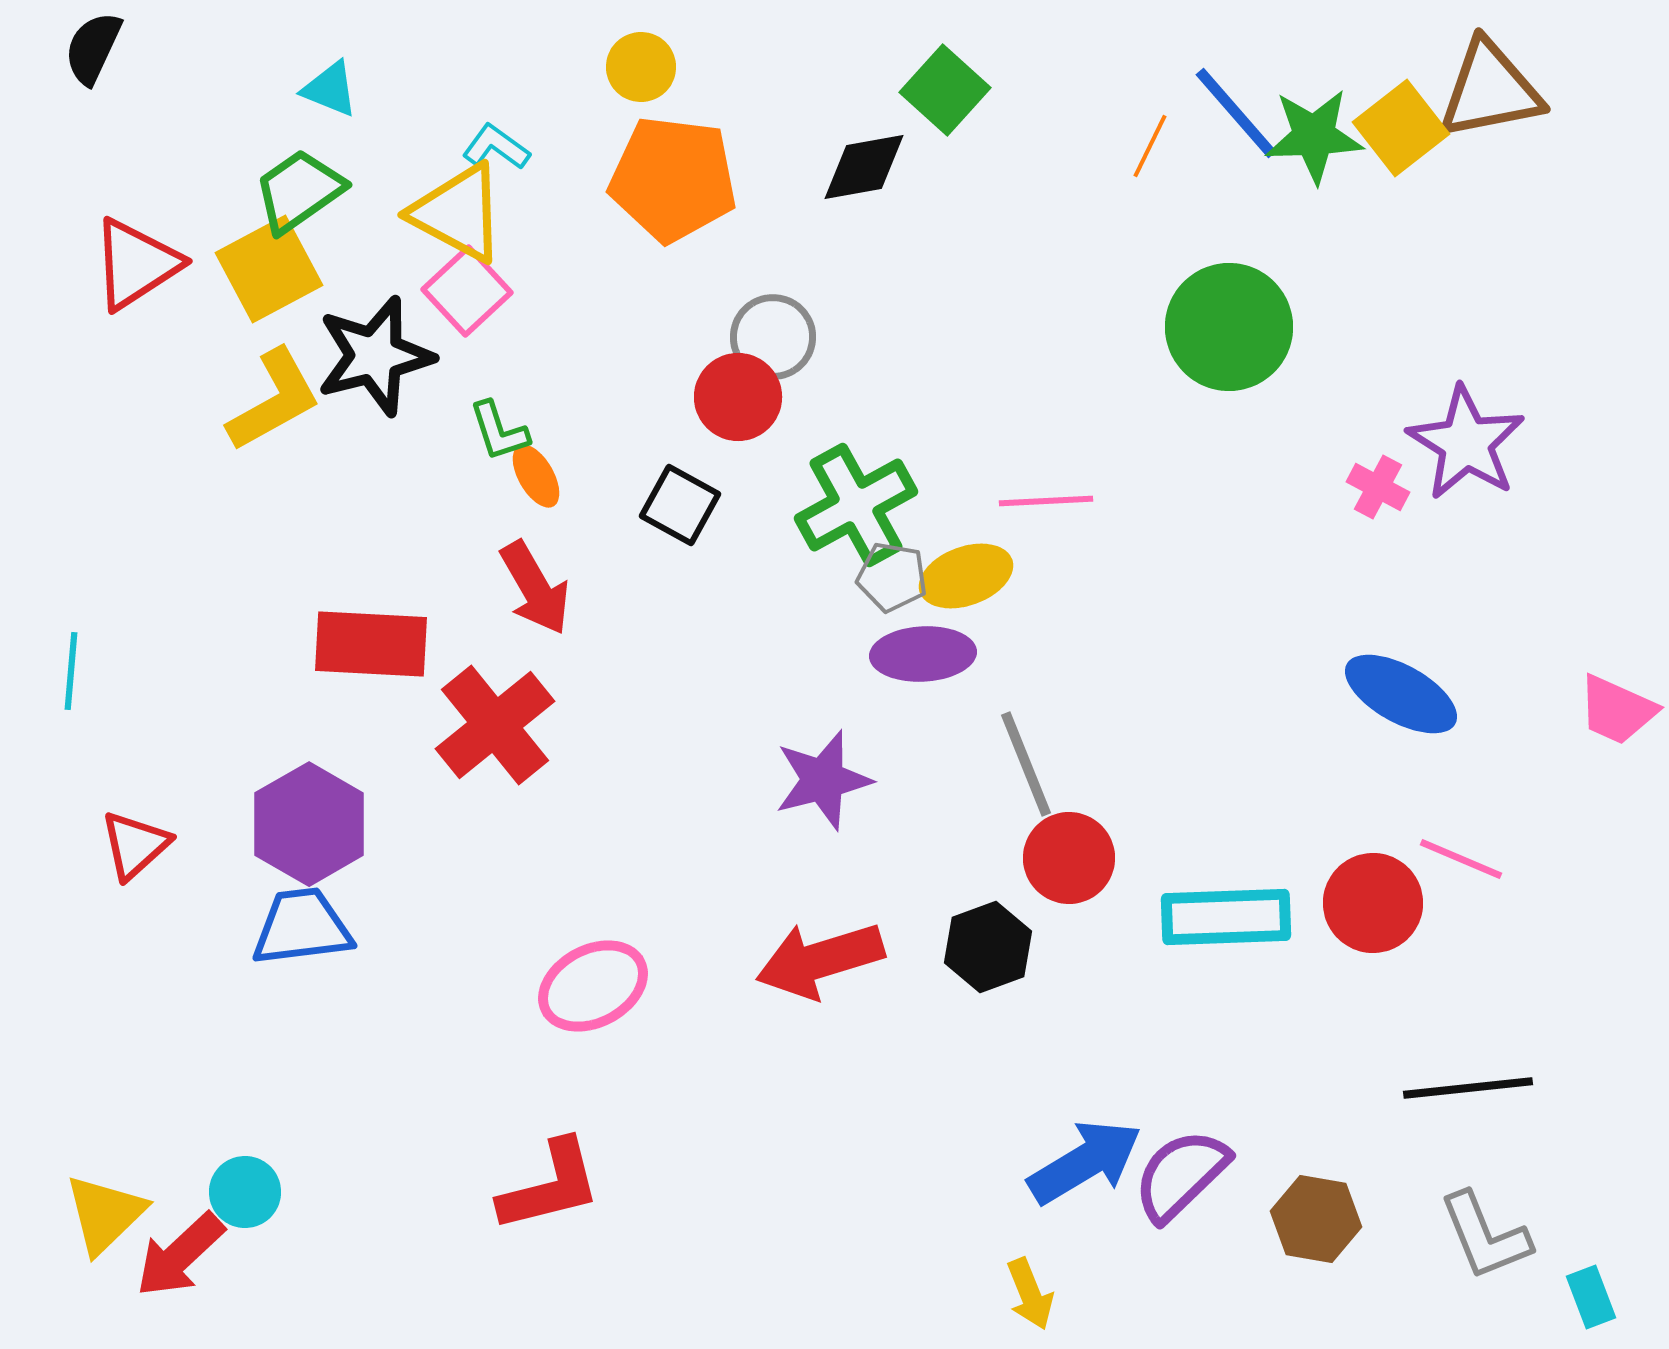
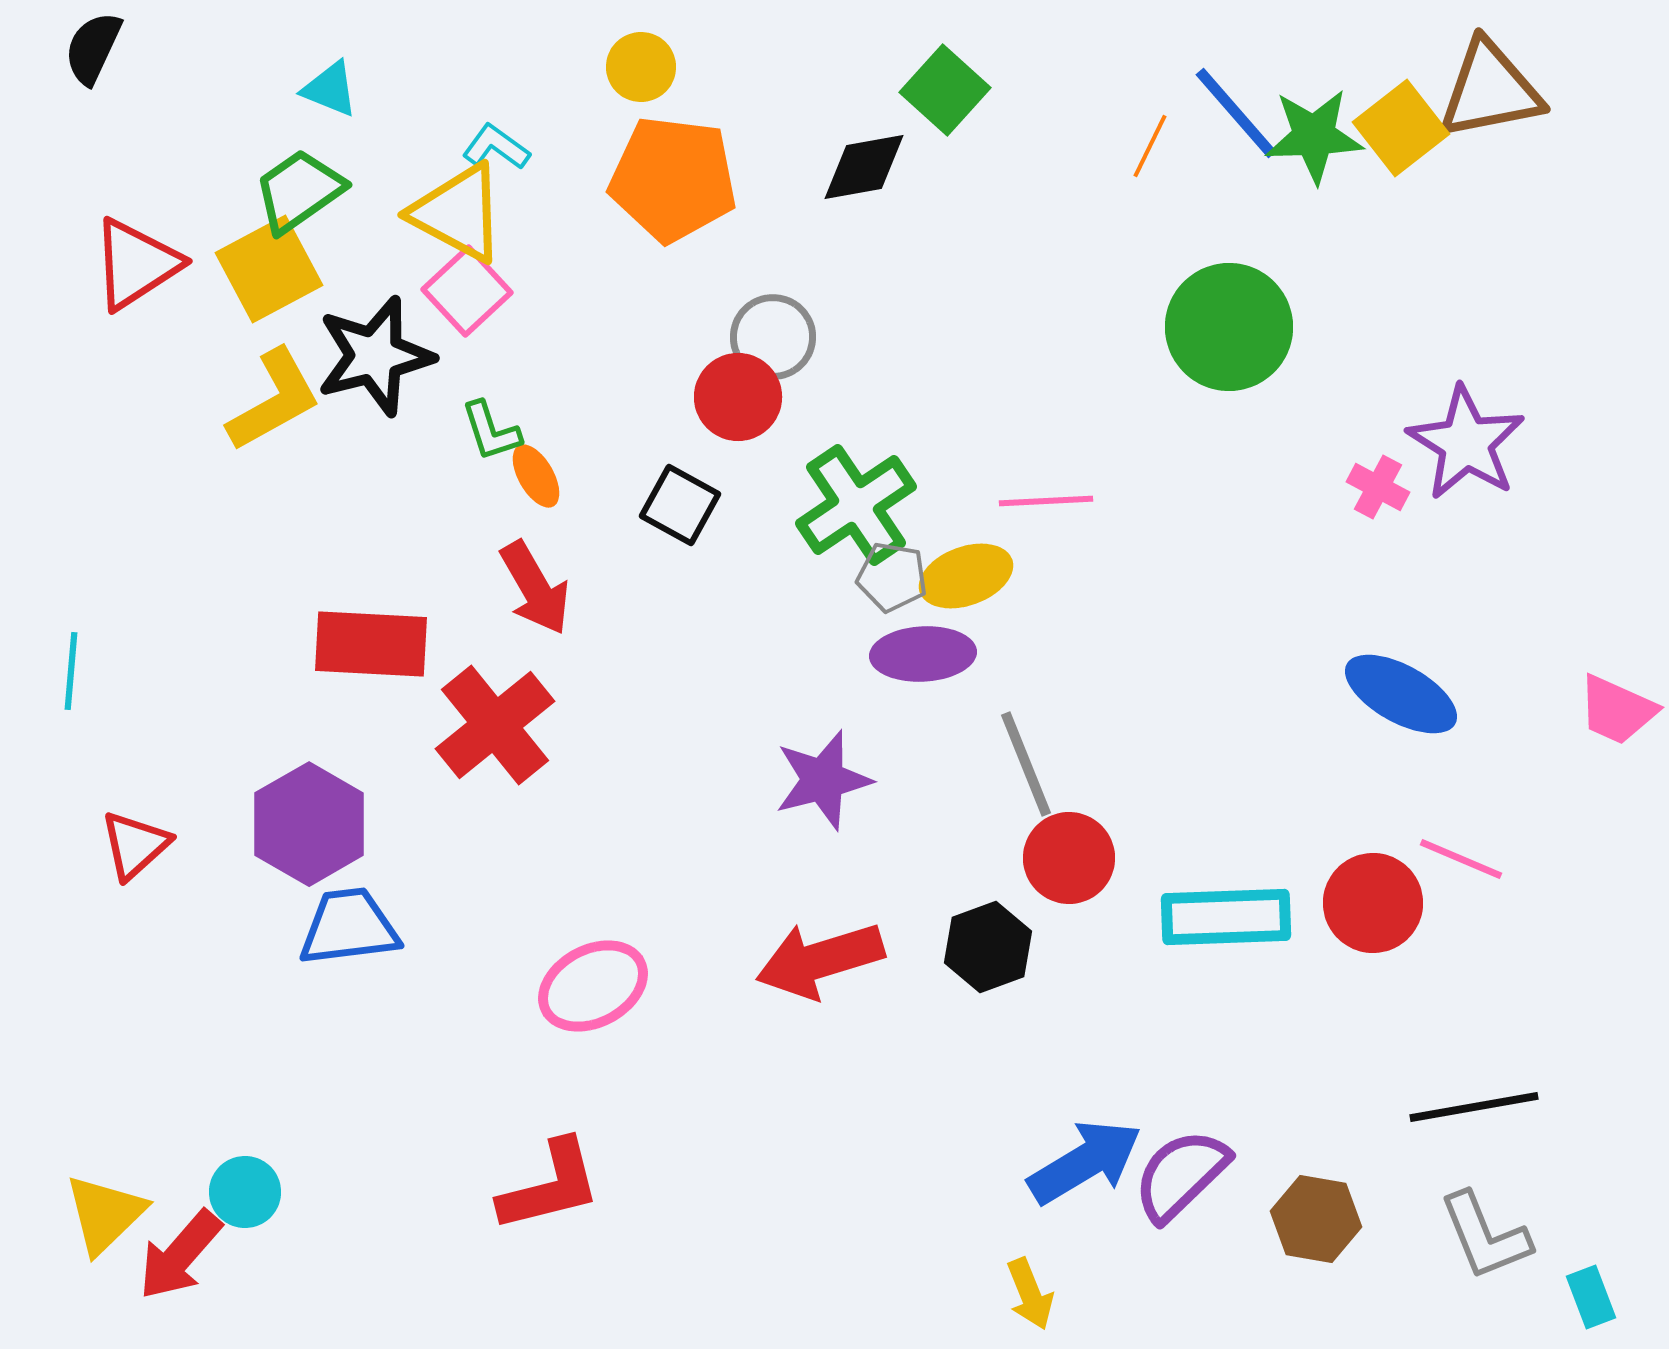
green L-shape at (499, 431): moved 8 px left
green cross at (856, 505): rotated 5 degrees counterclockwise
blue trapezoid at (302, 927): moved 47 px right
black line at (1468, 1088): moved 6 px right, 19 px down; rotated 4 degrees counterclockwise
red arrow at (180, 1255): rotated 6 degrees counterclockwise
